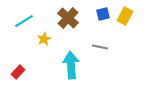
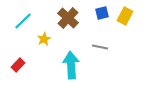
blue square: moved 1 px left, 1 px up
cyan line: moved 1 px left; rotated 12 degrees counterclockwise
red rectangle: moved 7 px up
